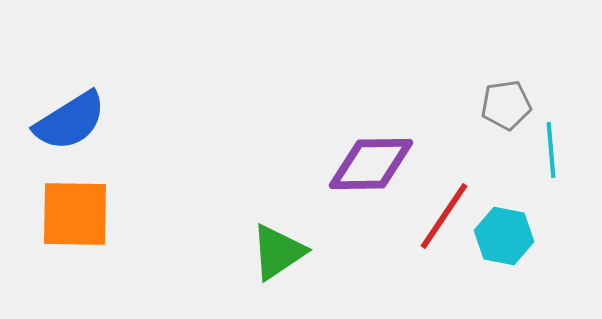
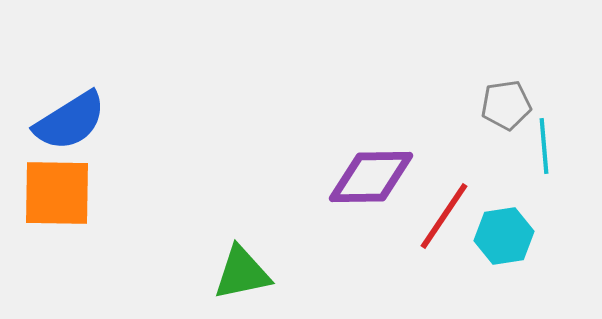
cyan line: moved 7 px left, 4 px up
purple diamond: moved 13 px down
orange square: moved 18 px left, 21 px up
cyan hexagon: rotated 20 degrees counterclockwise
green triangle: moved 36 px left, 21 px down; rotated 22 degrees clockwise
